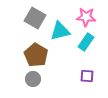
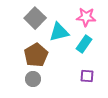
gray square: rotated 15 degrees clockwise
cyan triangle: moved 1 px left, 1 px down
cyan rectangle: moved 2 px left, 2 px down
brown pentagon: rotated 10 degrees clockwise
